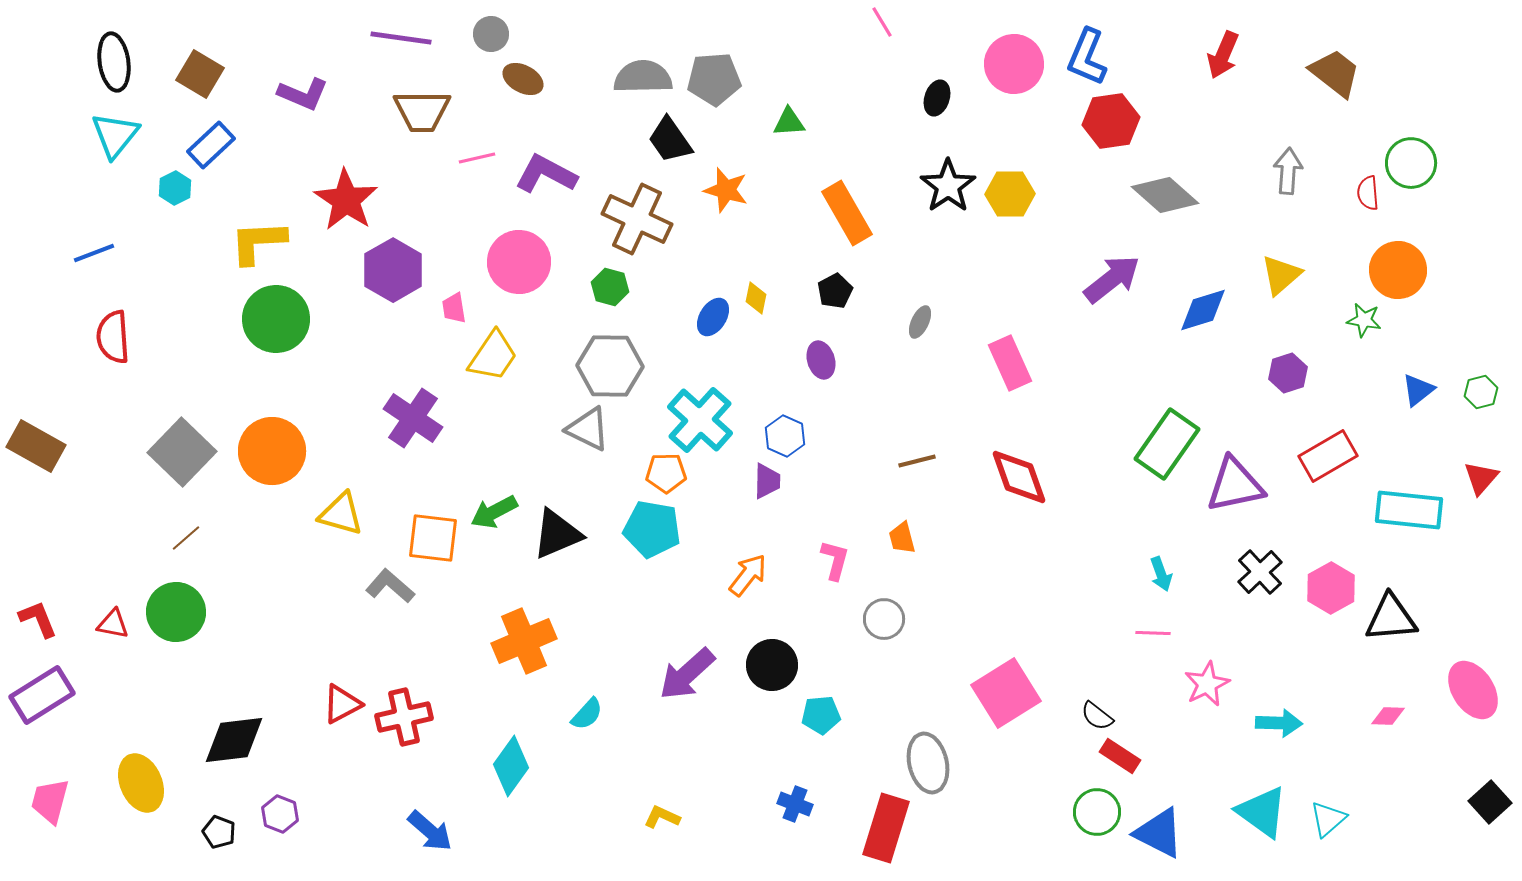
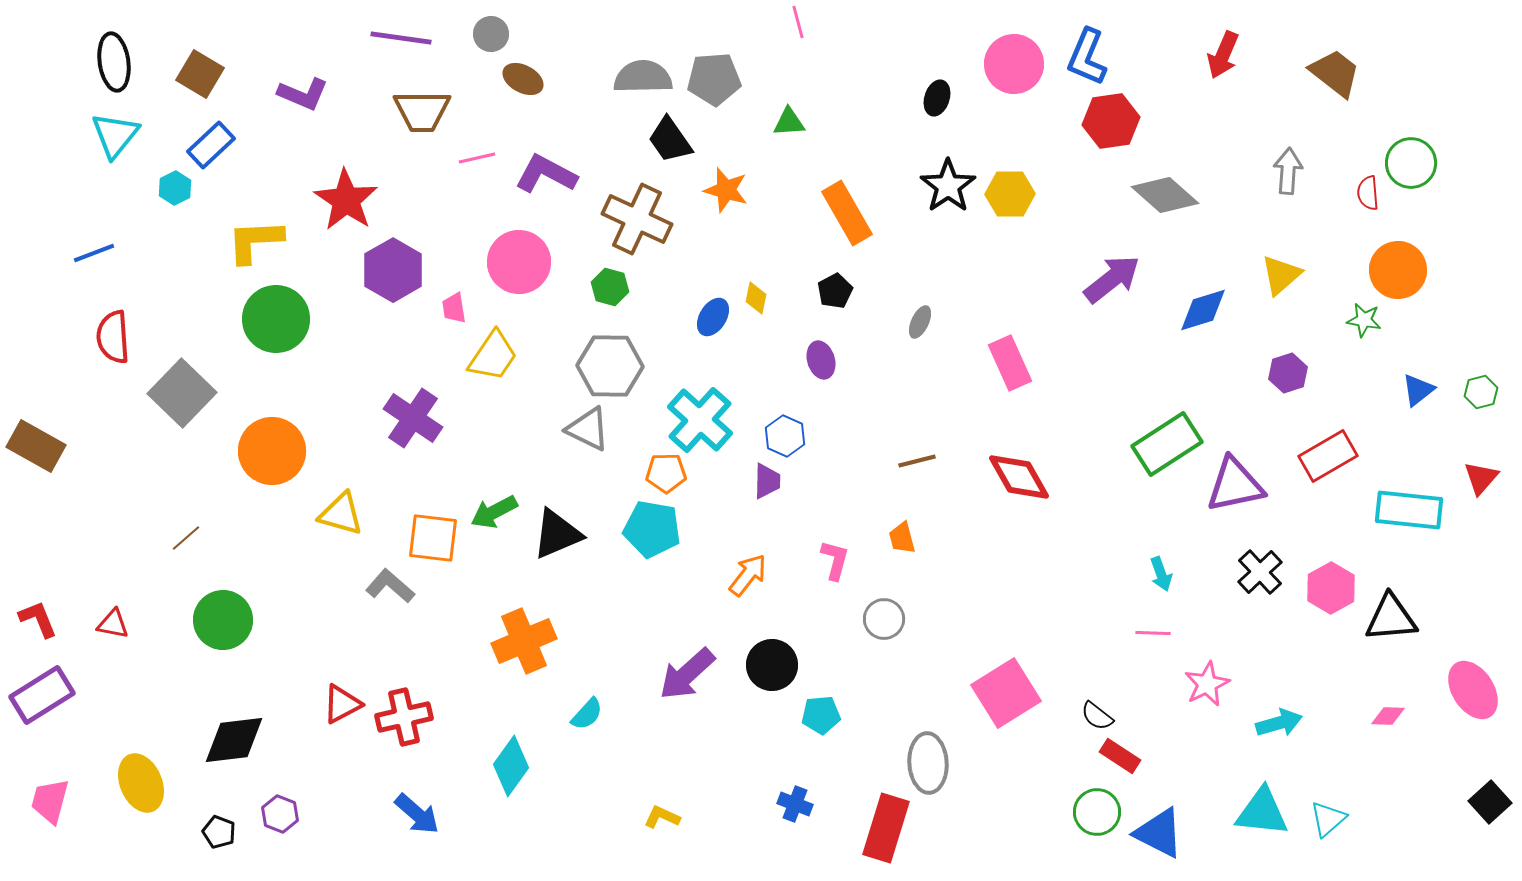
pink line at (882, 22): moved 84 px left; rotated 16 degrees clockwise
yellow L-shape at (258, 242): moved 3 px left, 1 px up
green rectangle at (1167, 444): rotated 22 degrees clockwise
gray square at (182, 452): moved 59 px up
red diamond at (1019, 477): rotated 10 degrees counterclockwise
green circle at (176, 612): moved 47 px right, 8 px down
cyan arrow at (1279, 723): rotated 18 degrees counterclockwise
gray ellipse at (928, 763): rotated 10 degrees clockwise
cyan triangle at (1262, 812): rotated 30 degrees counterclockwise
blue arrow at (430, 831): moved 13 px left, 17 px up
